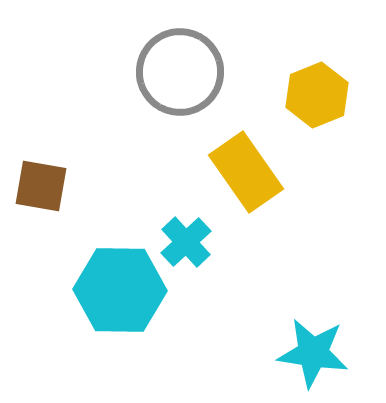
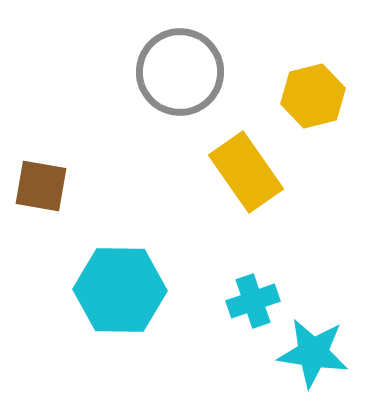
yellow hexagon: moved 4 px left, 1 px down; rotated 8 degrees clockwise
cyan cross: moved 67 px right, 59 px down; rotated 24 degrees clockwise
